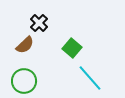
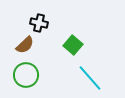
black cross: rotated 30 degrees counterclockwise
green square: moved 1 px right, 3 px up
green circle: moved 2 px right, 6 px up
